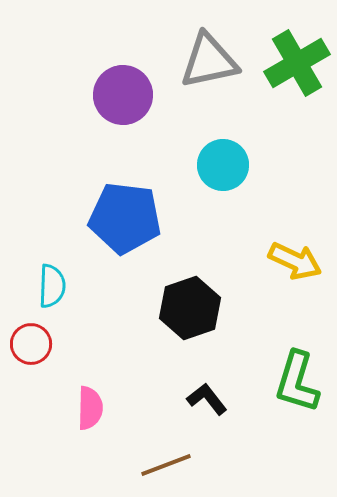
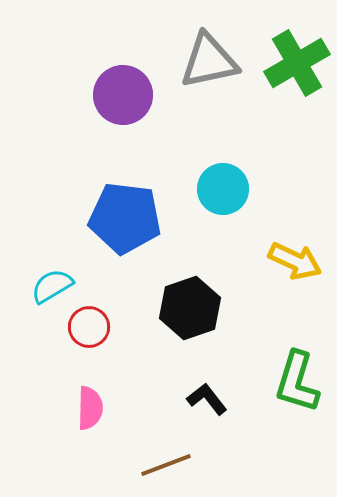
cyan circle: moved 24 px down
cyan semicircle: rotated 123 degrees counterclockwise
red circle: moved 58 px right, 17 px up
